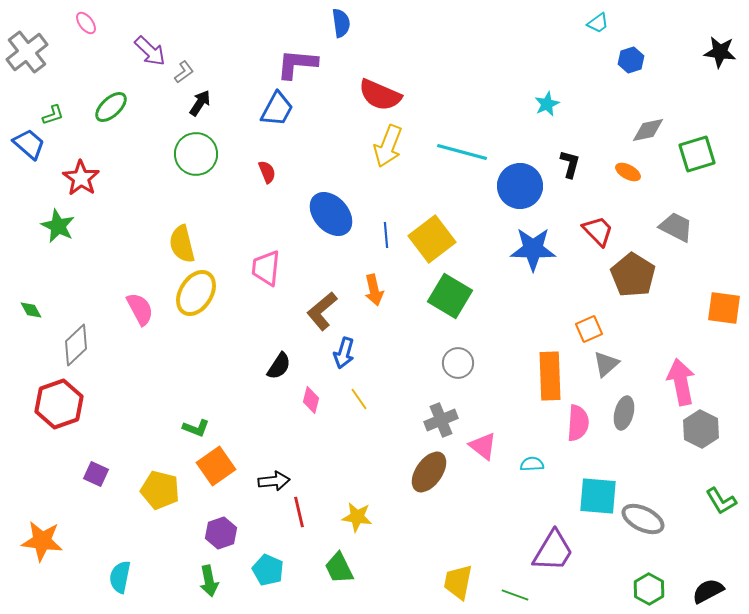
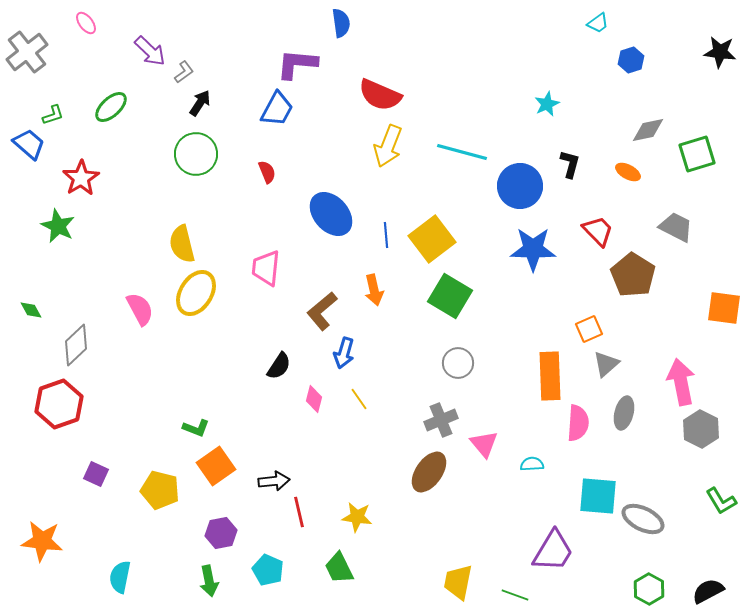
red star at (81, 178): rotated 6 degrees clockwise
pink diamond at (311, 400): moved 3 px right, 1 px up
pink triangle at (483, 446): moved 1 px right, 2 px up; rotated 12 degrees clockwise
purple hexagon at (221, 533): rotated 8 degrees clockwise
